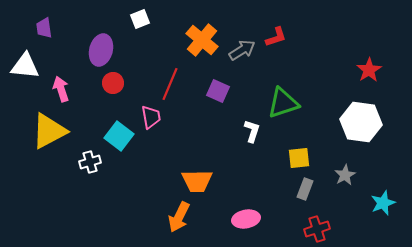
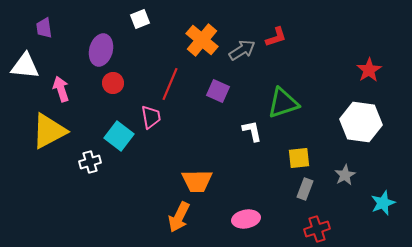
white L-shape: rotated 30 degrees counterclockwise
